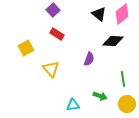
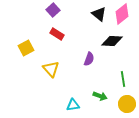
black diamond: moved 1 px left
